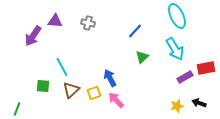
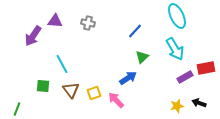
cyan line: moved 3 px up
blue arrow: moved 18 px right; rotated 84 degrees clockwise
brown triangle: rotated 24 degrees counterclockwise
